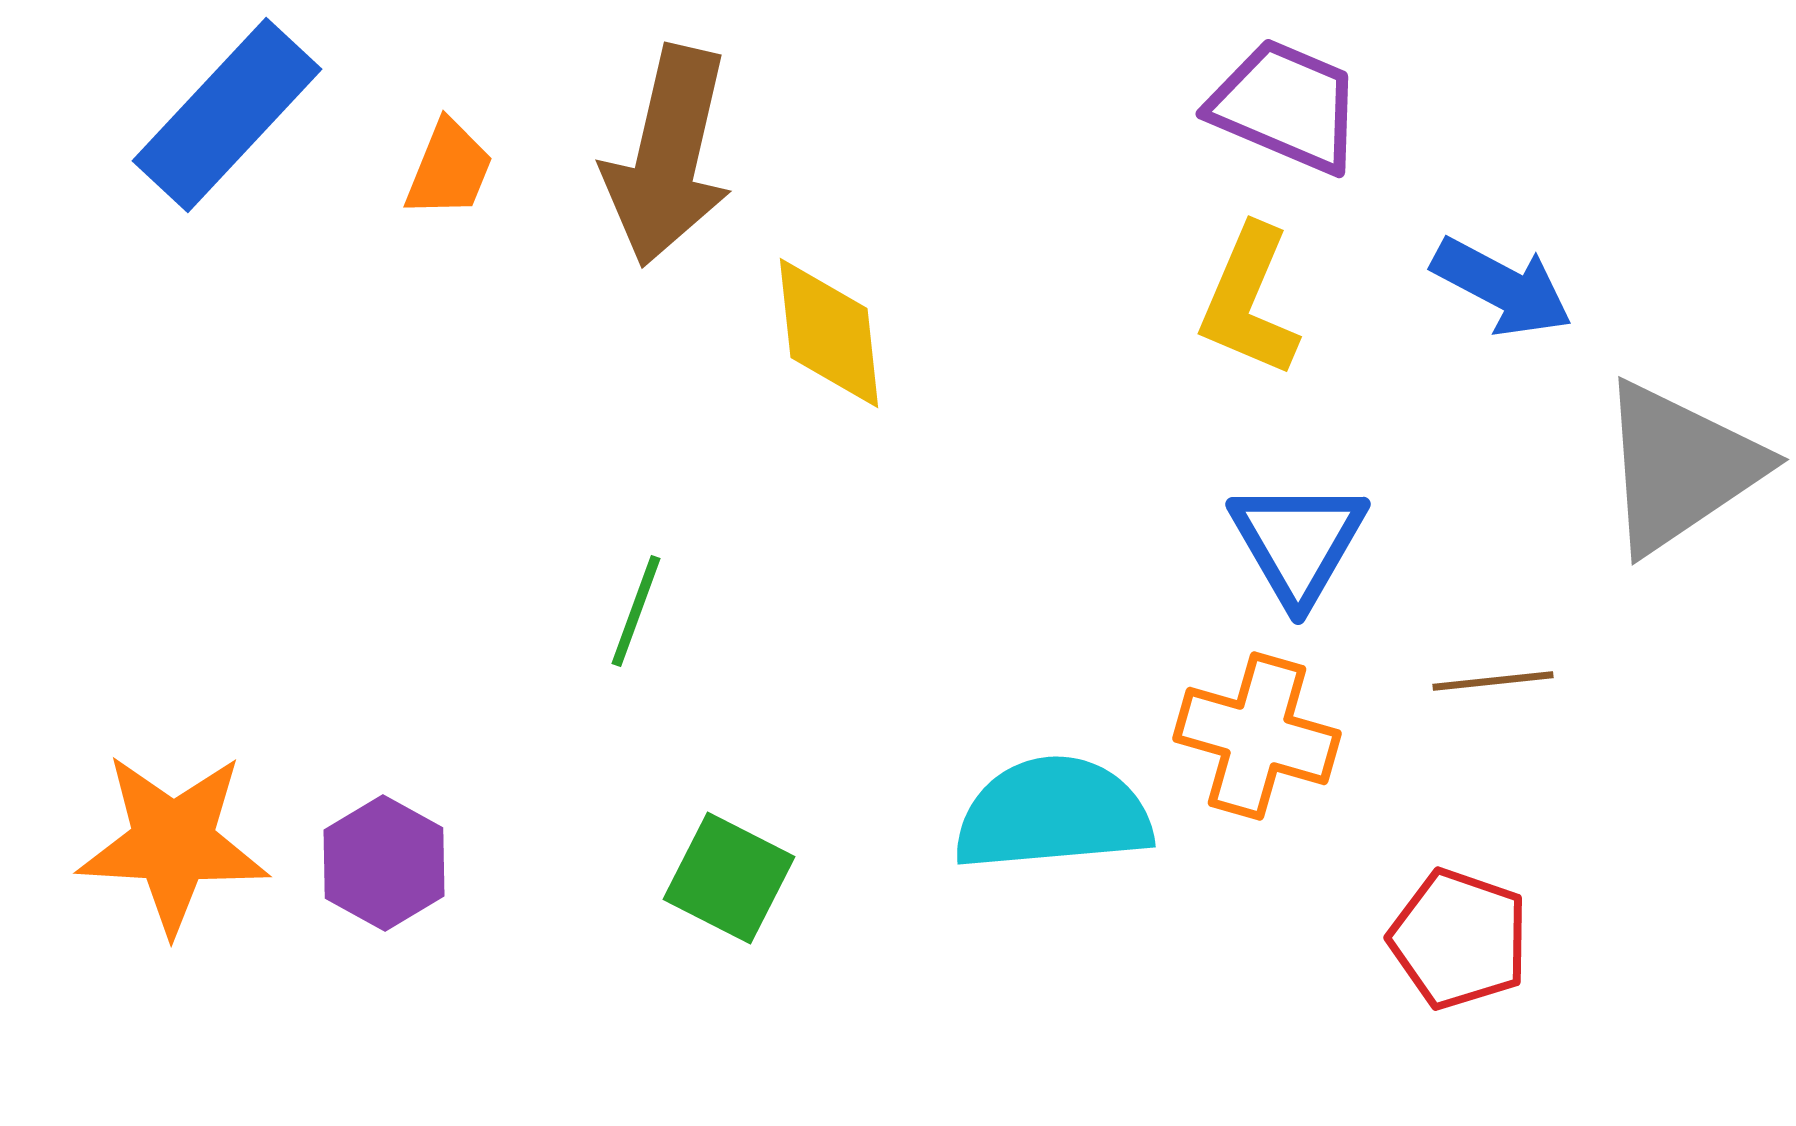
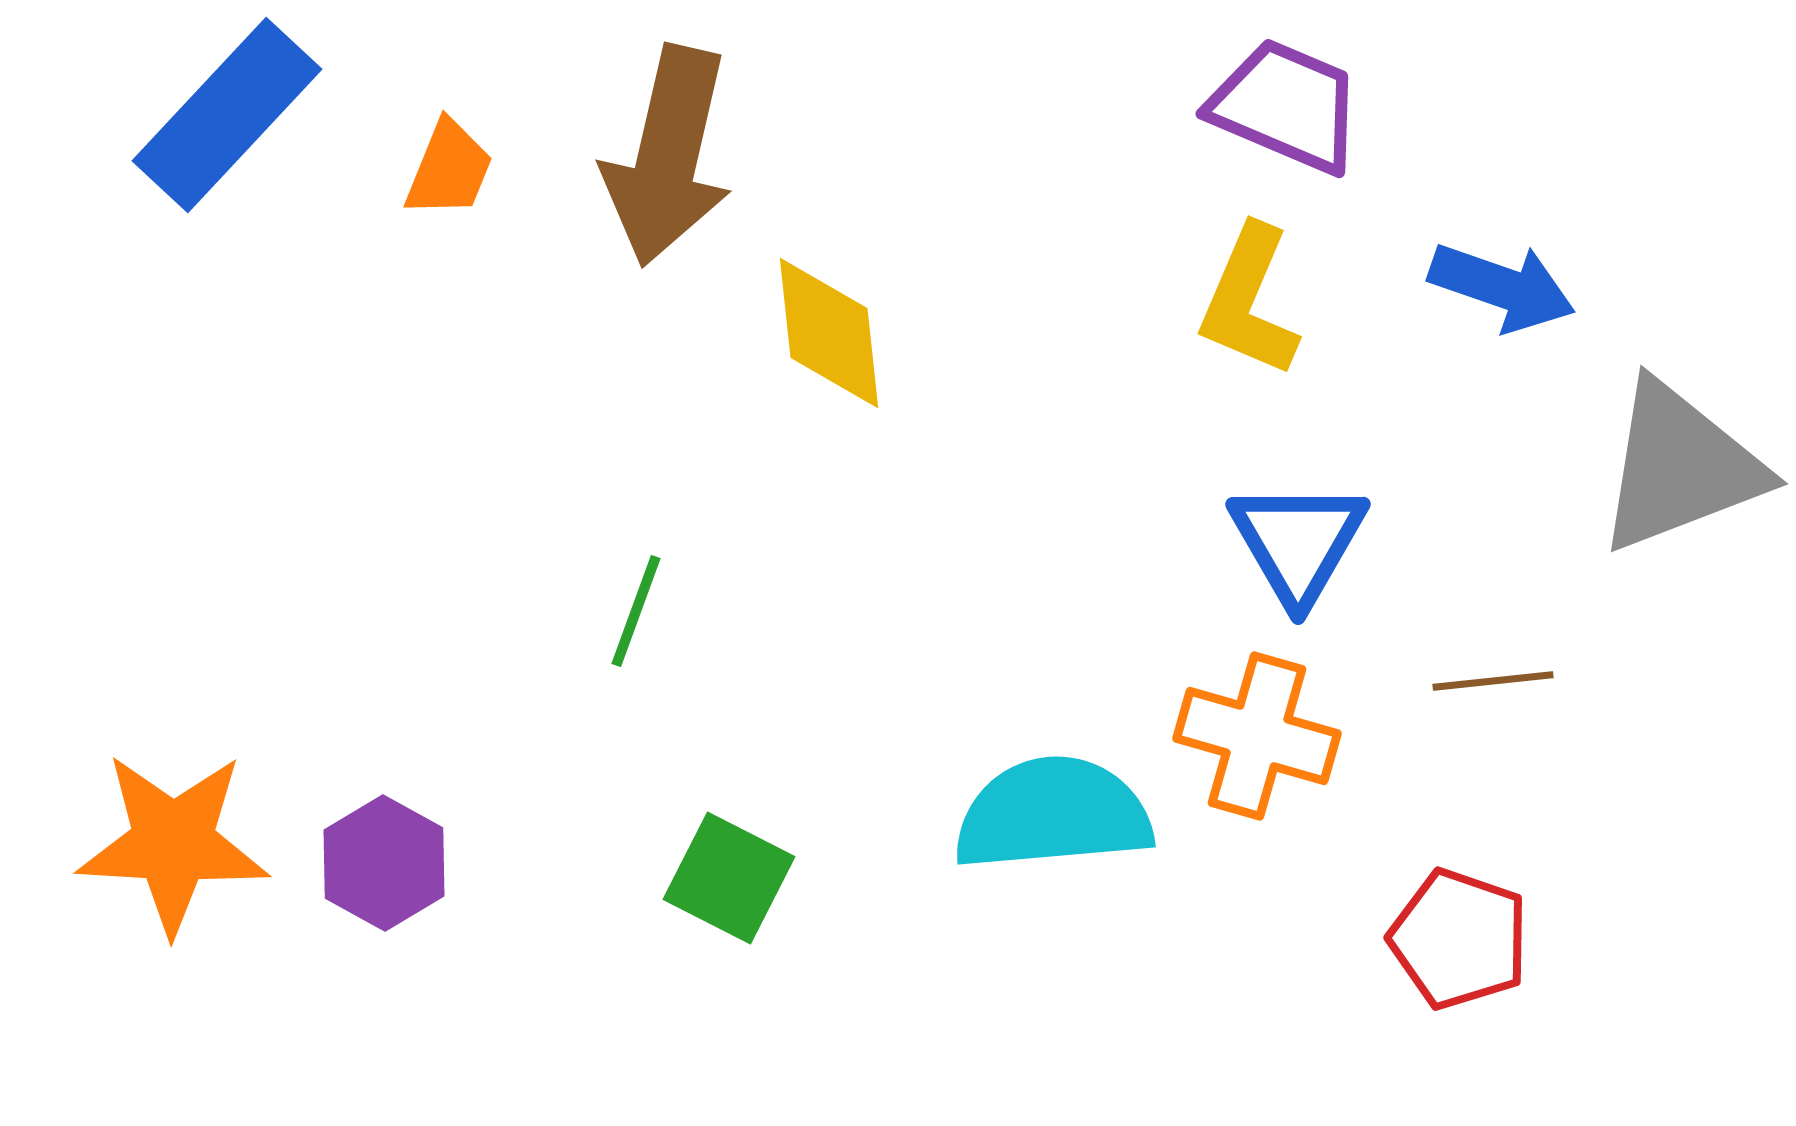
blue arrow: rotated 9 degrees counterclockwise
gray triangle: rotated 13 degrees clockwise
